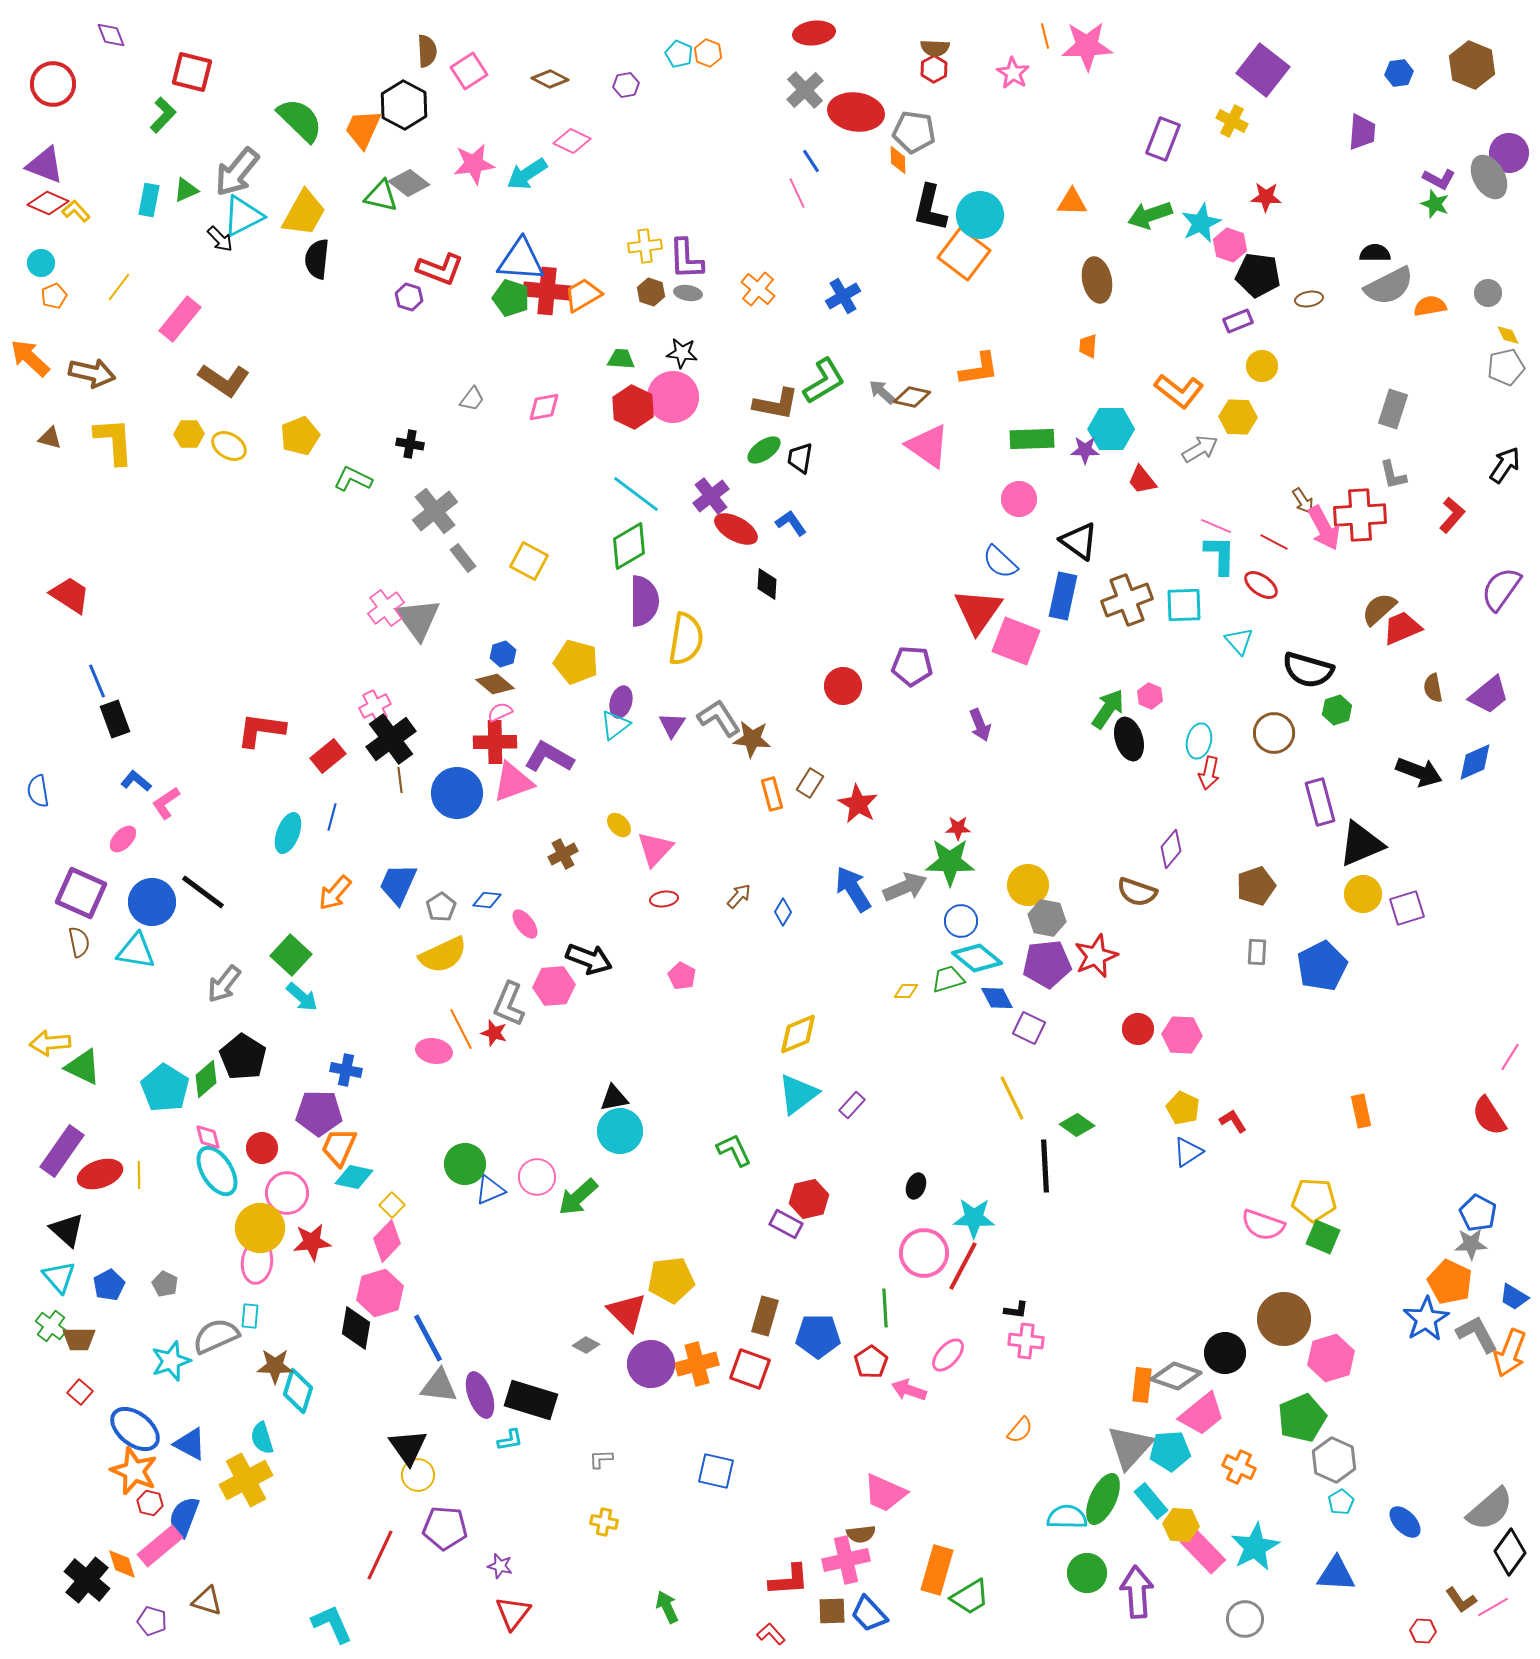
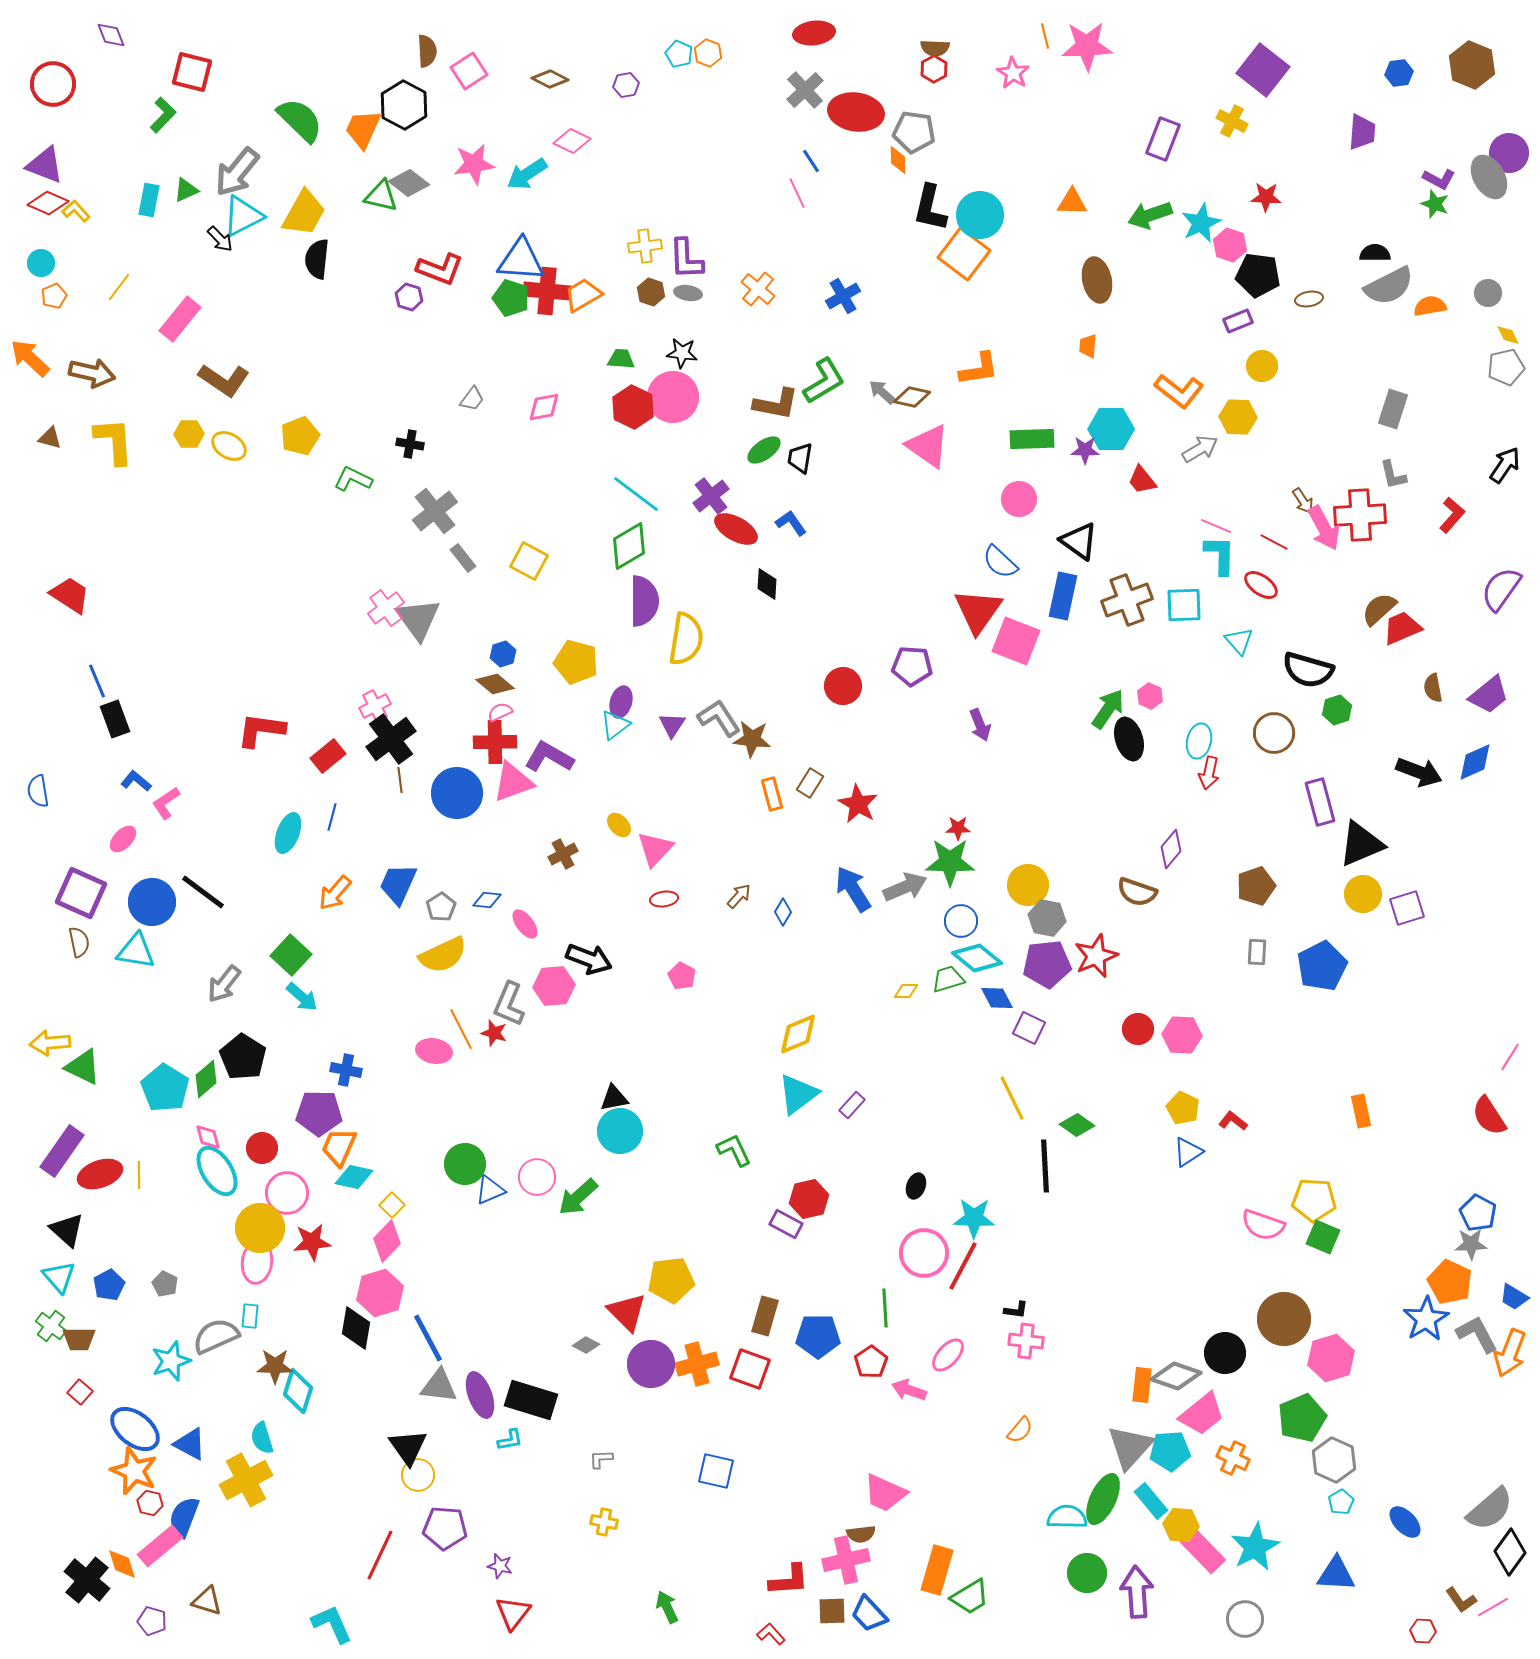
red L-shape at (1233, 1121): rotated 20 degrees counterclockwise
orange cross at (1239, 1467): moved 6 px left, 9 px up
